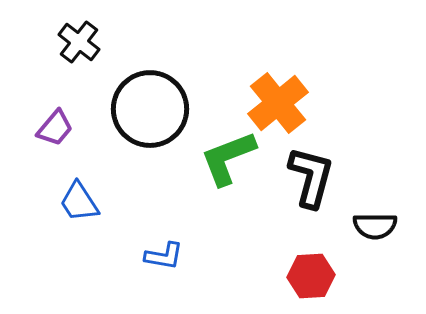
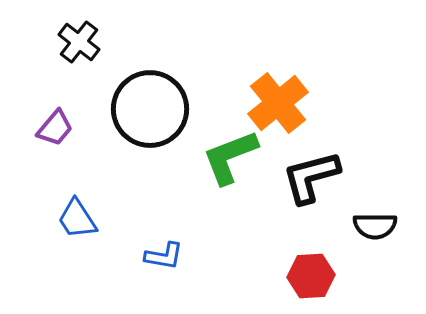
green L-shape: moved 2 px right, 1 px up
black L-shape: rotated 120 degrees counterclockwise
blue trapezoid: moved 2 px left, 17 px down
